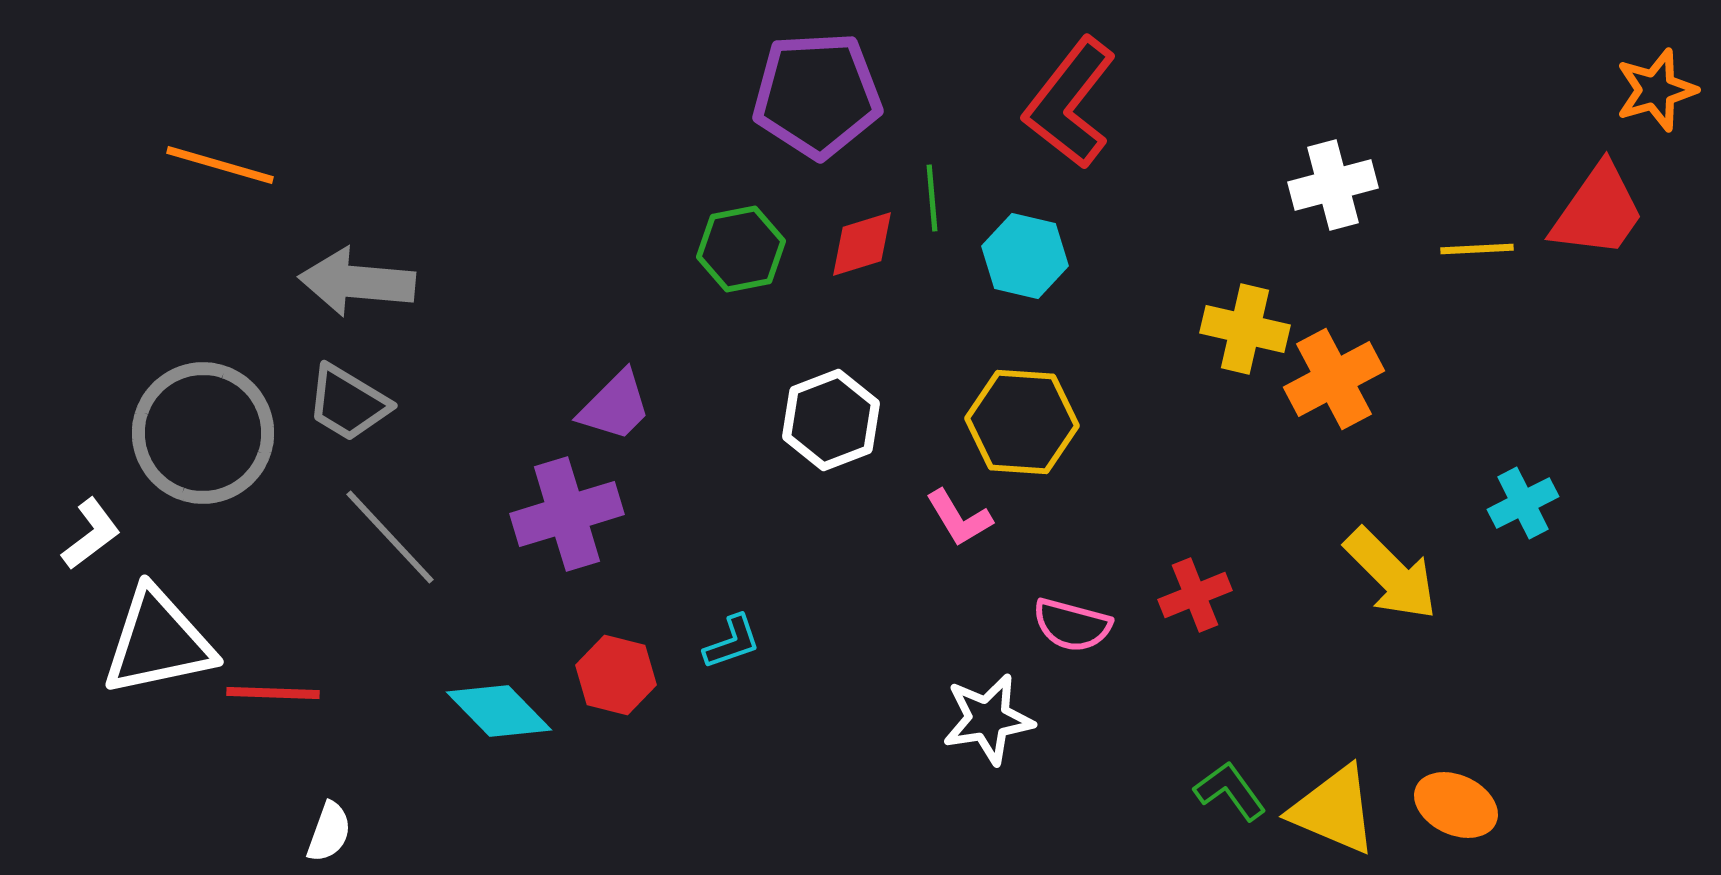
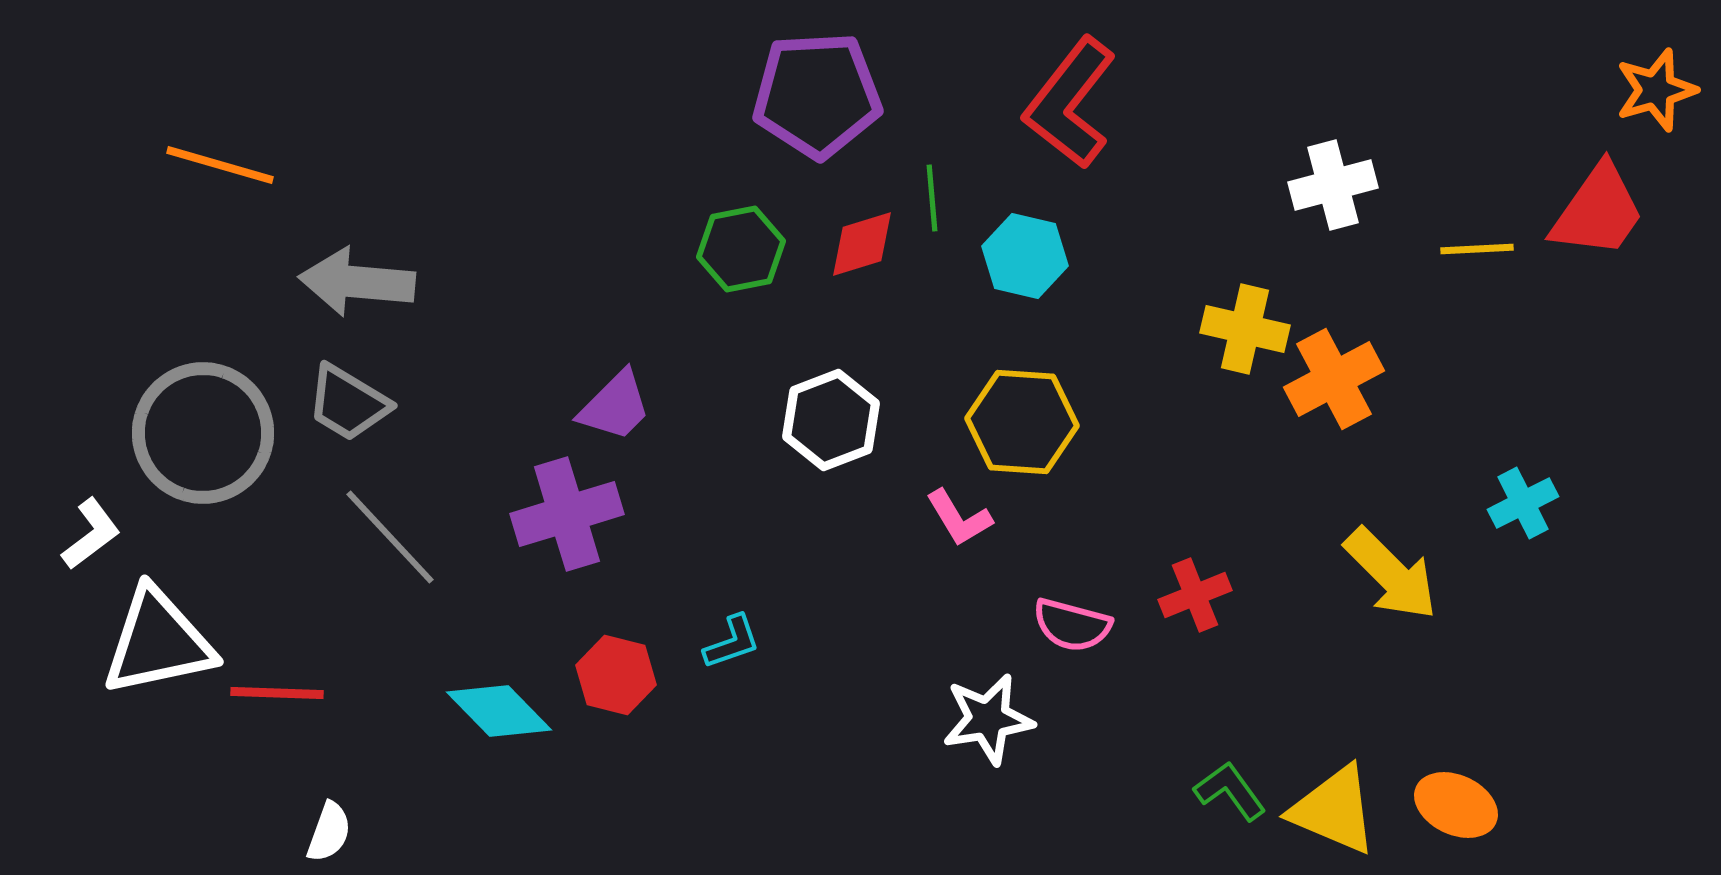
red line: moved 4 px right
